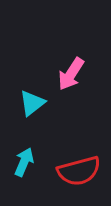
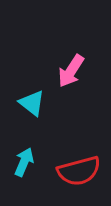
pink arrow: moved 3 px up
cyan triangle: rotated 44 degrees counterclockwise
